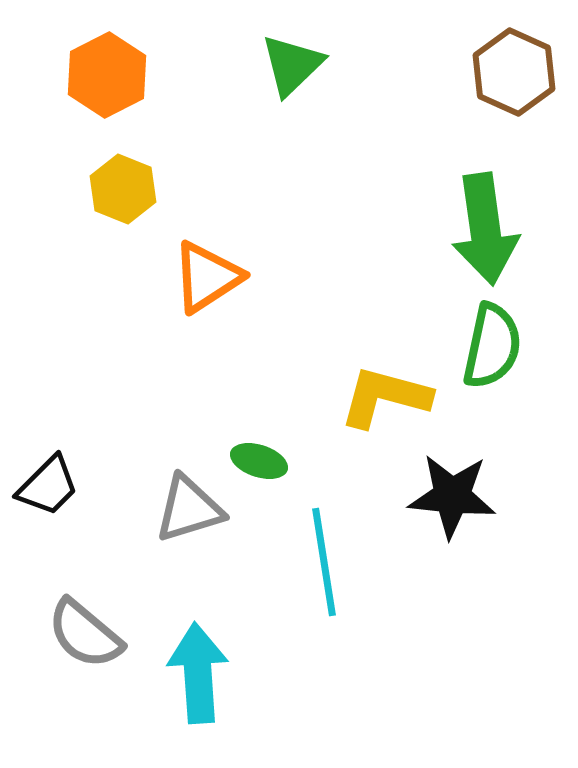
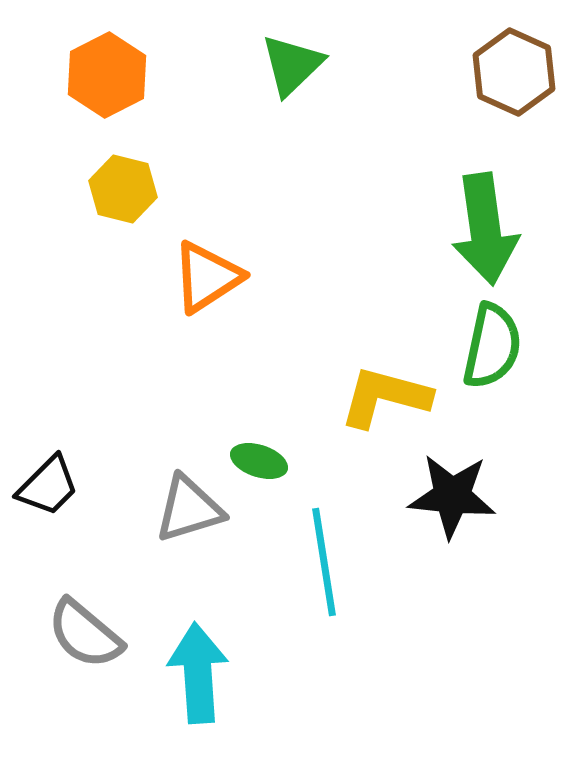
yellow hexagon: rotated 8 degrees counterclockwise
